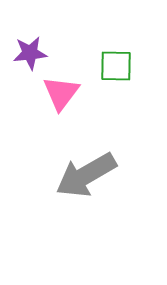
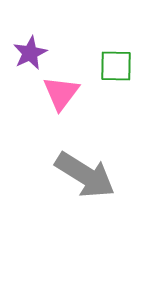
purple star: rotated 20 degrees counterclockwise
gray arrow: moved 1 px left; rotated 118 degrees counterclockwise
